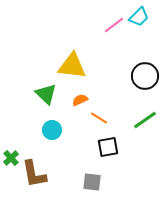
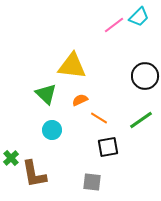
green line: moved 4 px left
